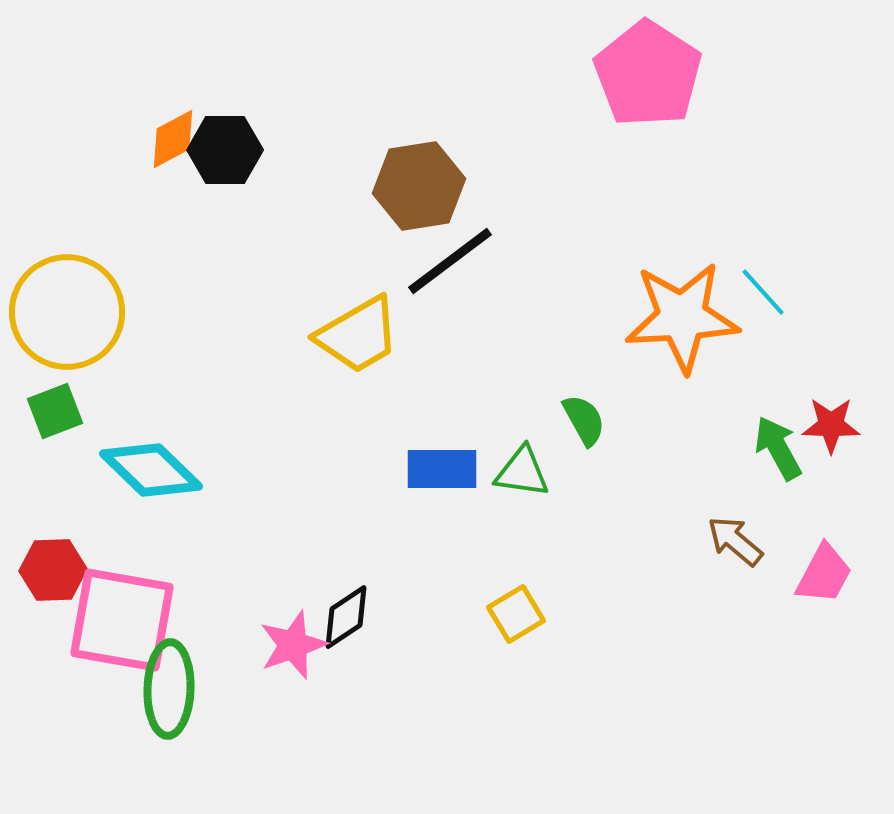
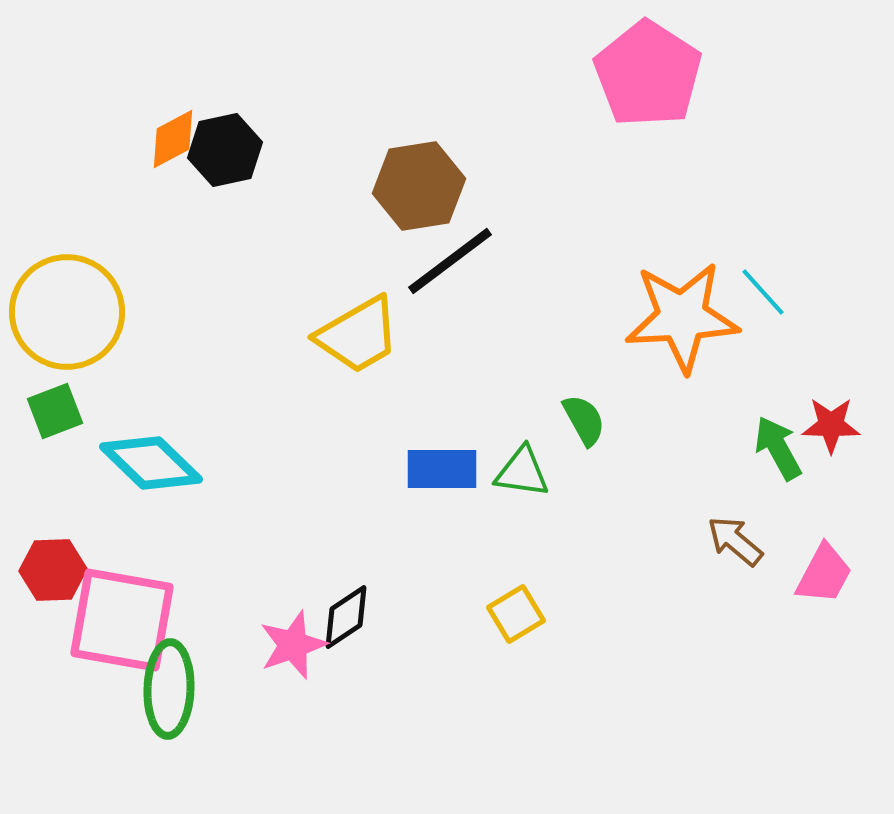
black hexagon: rotated 12 degrees counterclockwise
cyan diamond: moved 7 px up
